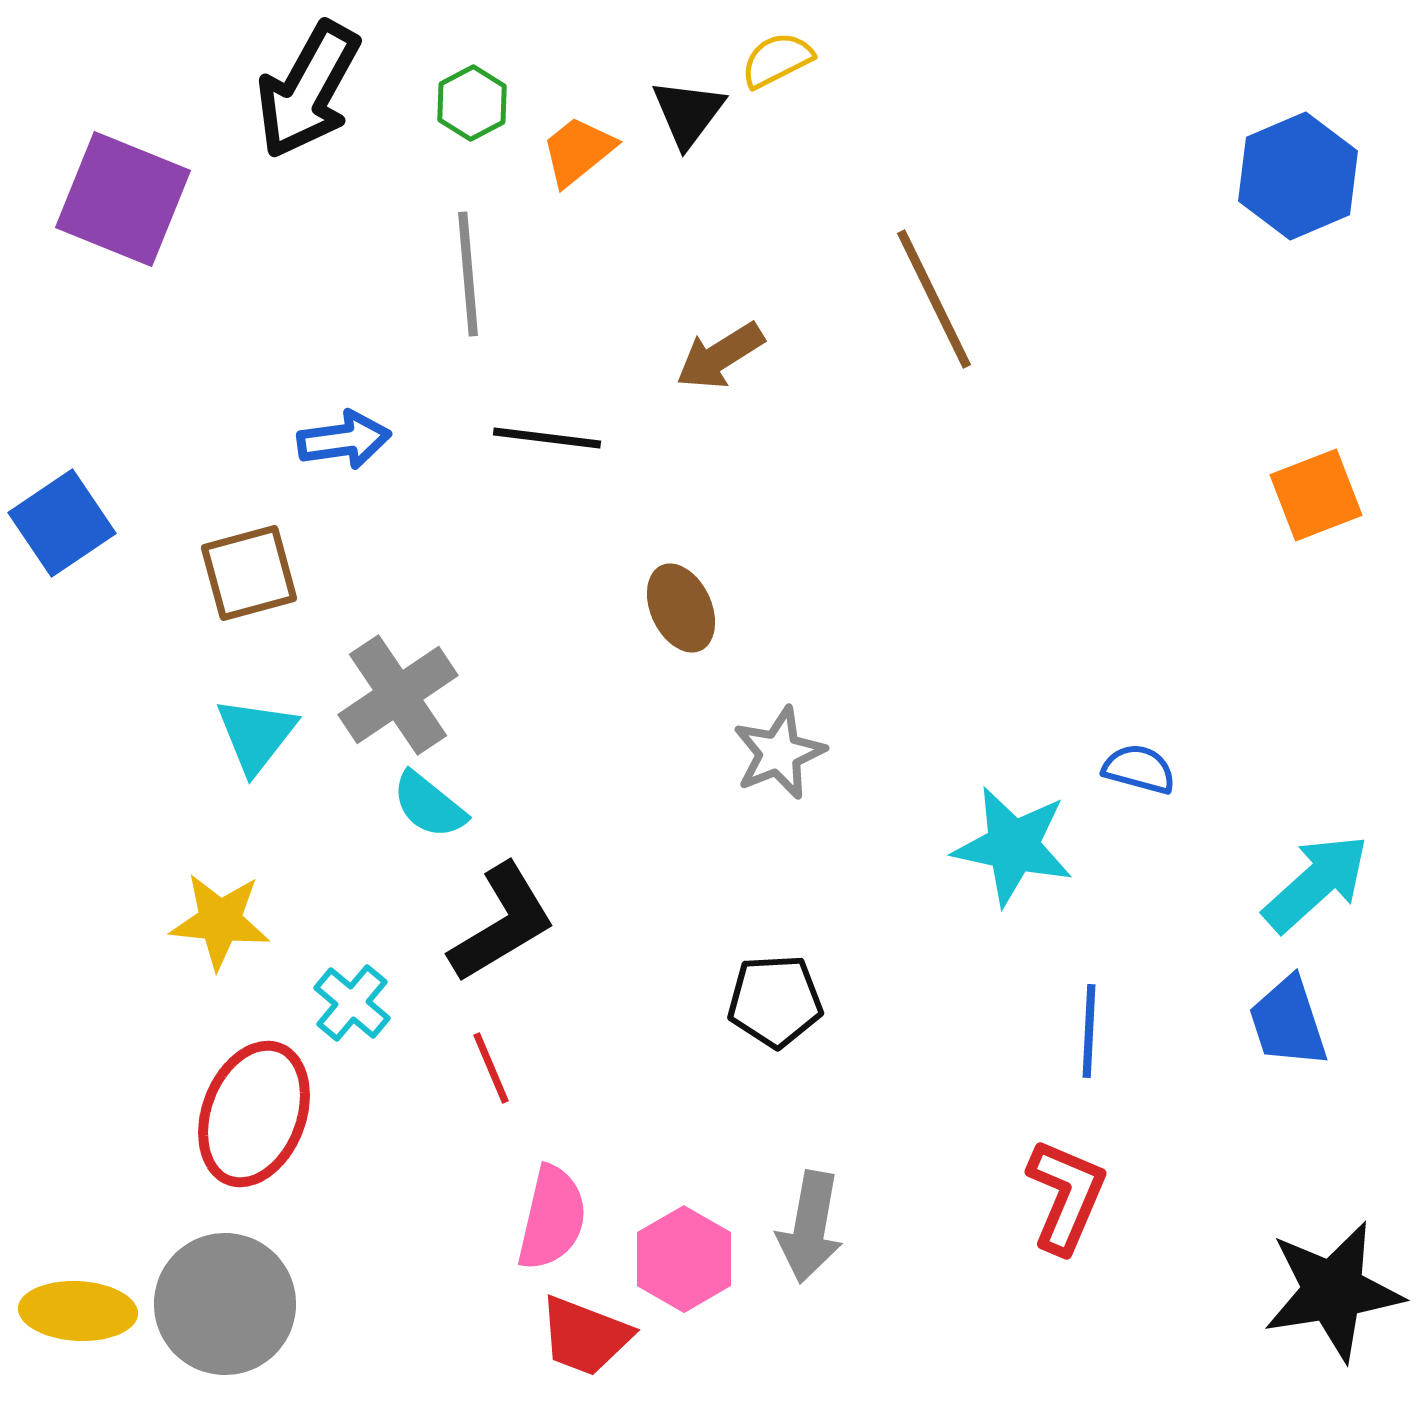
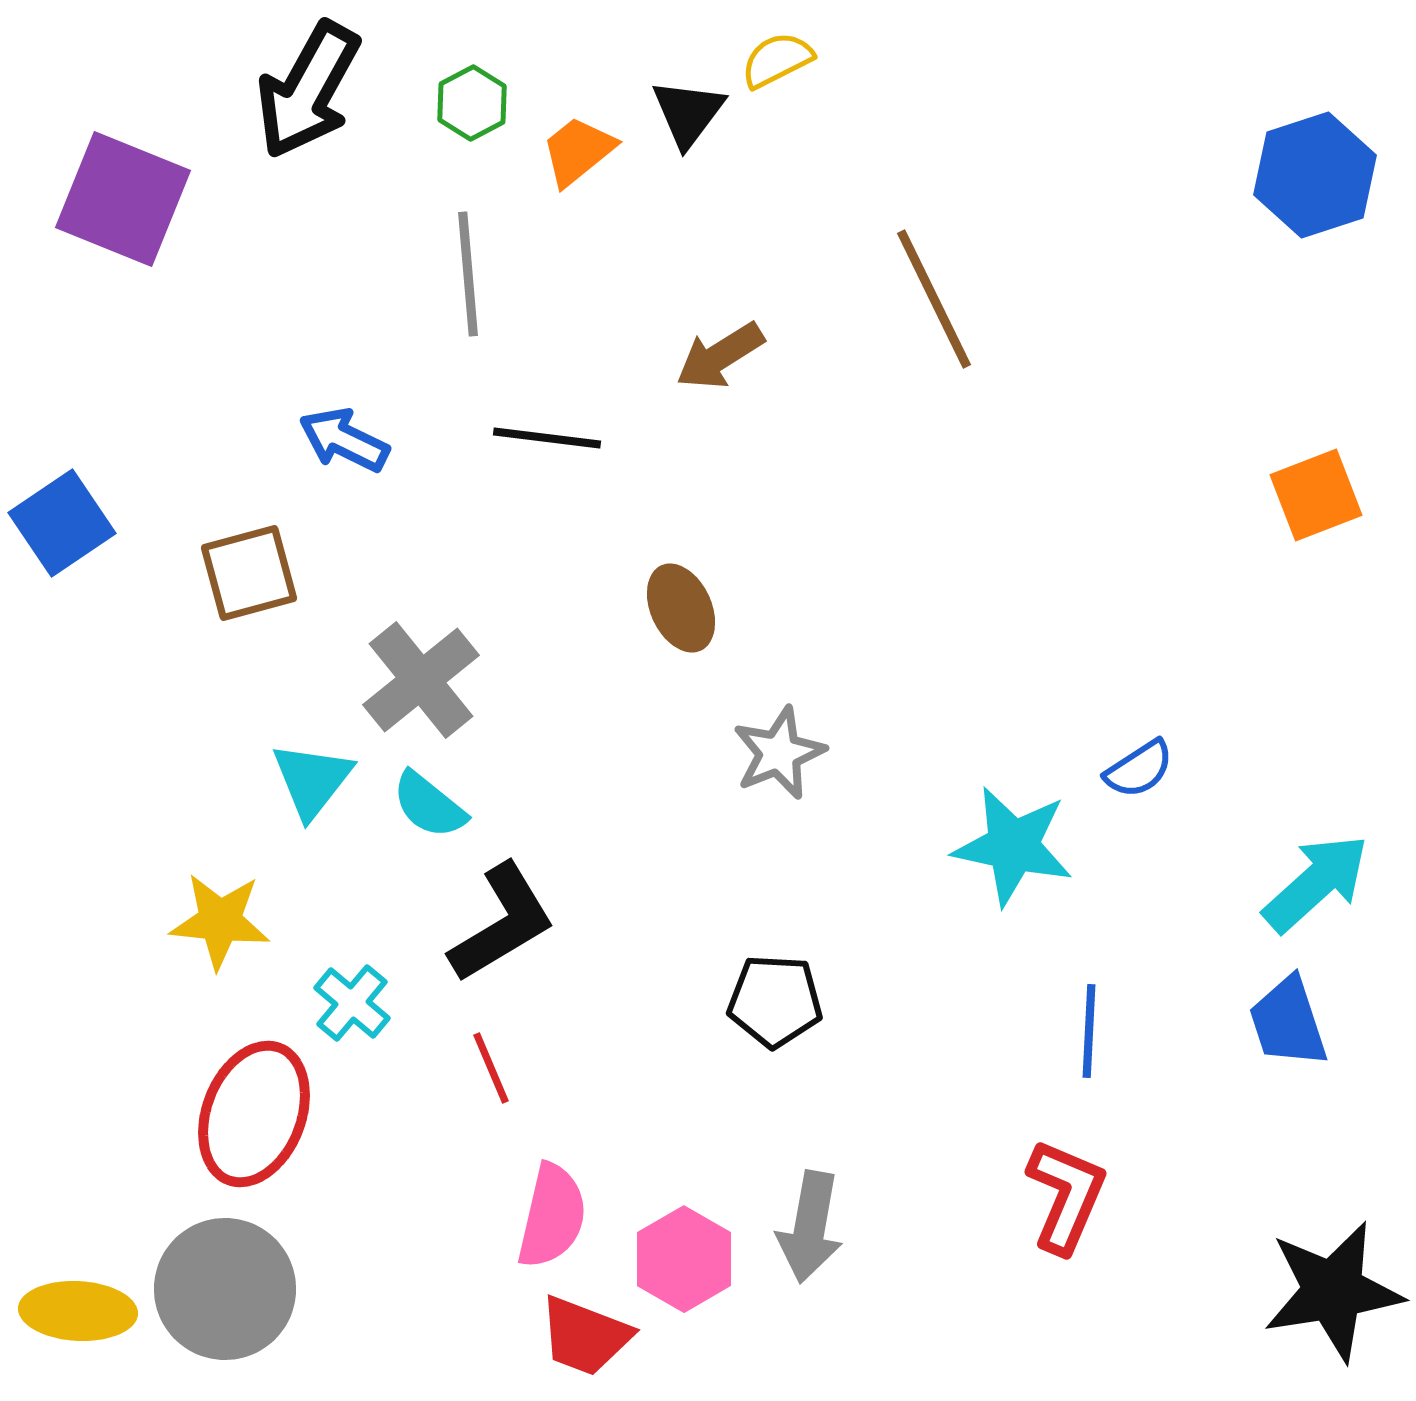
blue hexagon: moved 17 px right, 1 px up; rotated 5 degrees clockwise
blue arrow: rotated 146 degrees counterclockwise
gray cross: moved 23 px right, 15 px up; rotated 5 degrees counterclockwise
cyan triangle: moved 56 px right, 45 px down
blue semicircle: rotated 132 degrees clockwise
black pentagon: rotated 6 degrees clockwise
pink semicircle: moved 2 px up
gray circle: moved 15 px up
